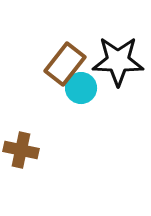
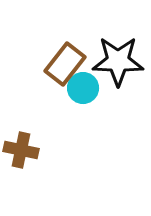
cyan circle: moved 2 px right
